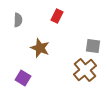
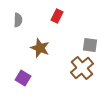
gray square: moved 3 px left, 1 px up
brown cross: moved 3 px left, 2 px up
